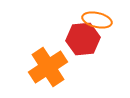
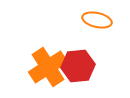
red hexagon: moved 5 px left, 27 px down
